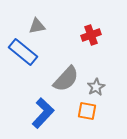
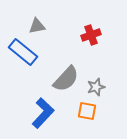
gray star: rotated 12 degrees clockwise
